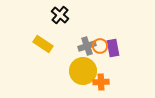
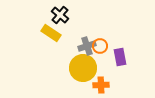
yellow rectangle: moved 8 px right, 11 px up
purple rectangle: moved 7 px right, 9 px down
yellow circle: moved 3 px up
orange cross: moved 3 px down
